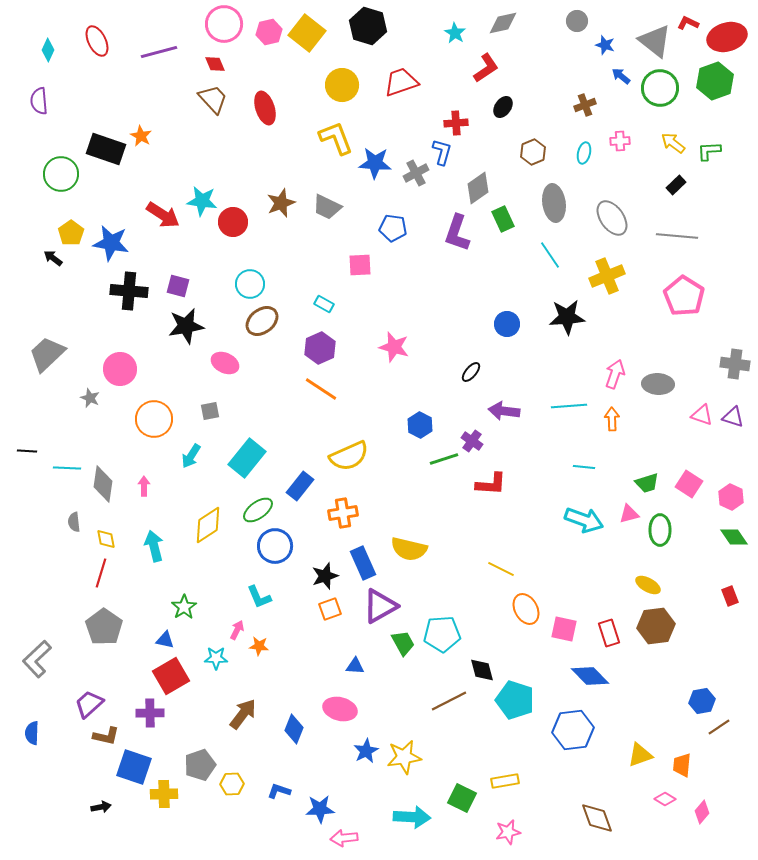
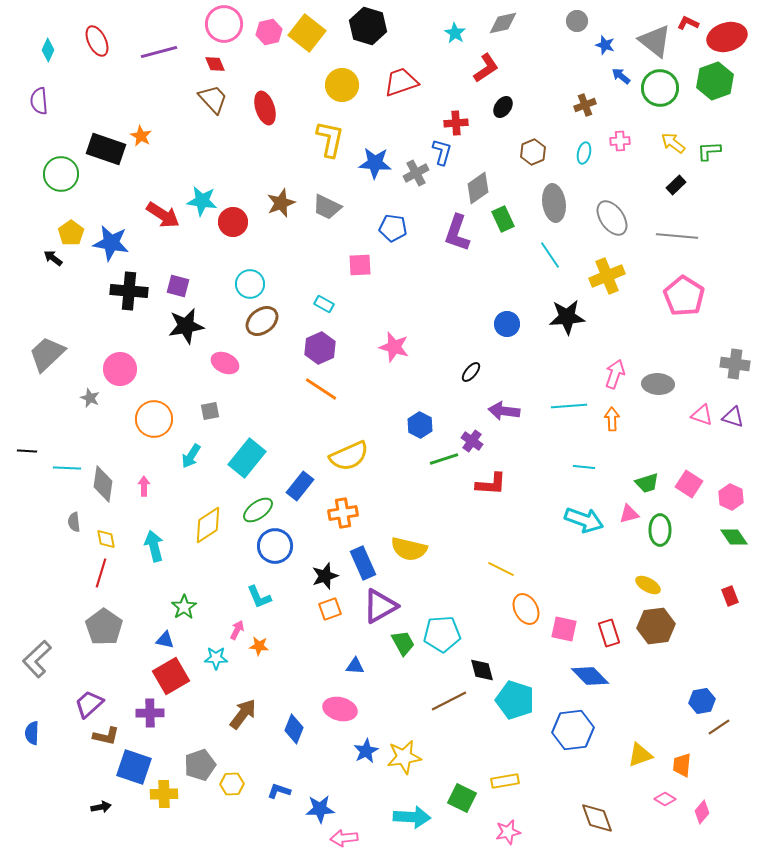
yellow L-shape at (336, 138): moved 6 px left, 1 px down; rotated 33 degrees clockwise
